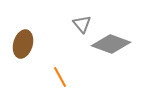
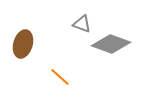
gray triangle: rotated 30 degrees counterclockwise
orange line: rotated 20 degrees counterclockwise
